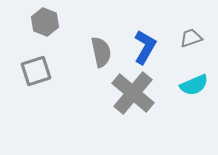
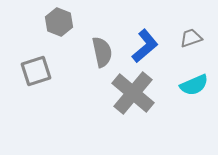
gray hexagon: moved 14 px right
blue L-shape: moved 1 px up; rotated 20 degrees clockwise
gray semicircle: moved 1 px right
